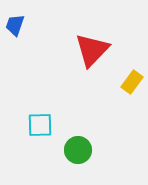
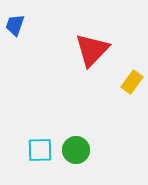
cyan square: moved 25 px down
green circle: moved 2 px left
